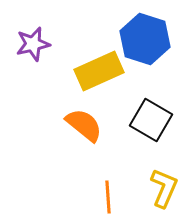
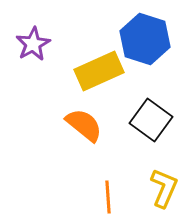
purple star: rotated 16 degrees counterclockwise
black square: rotated 6 degrees clockwise
